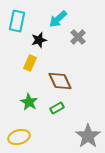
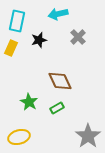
cyan arrow: moved 5 px up; rotated 30 degrees clockwise
yellow rectangle: moved 19 px left, 15 px up
